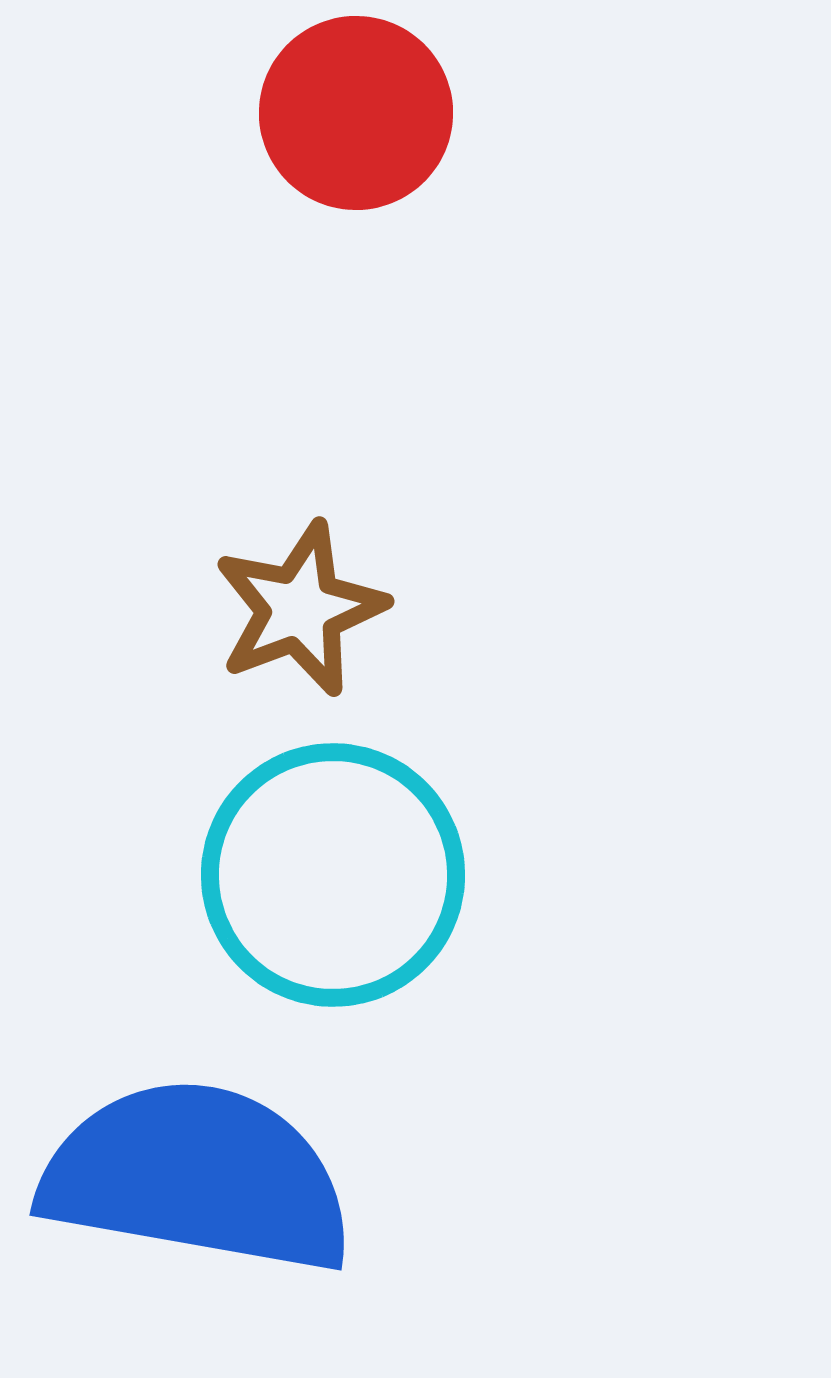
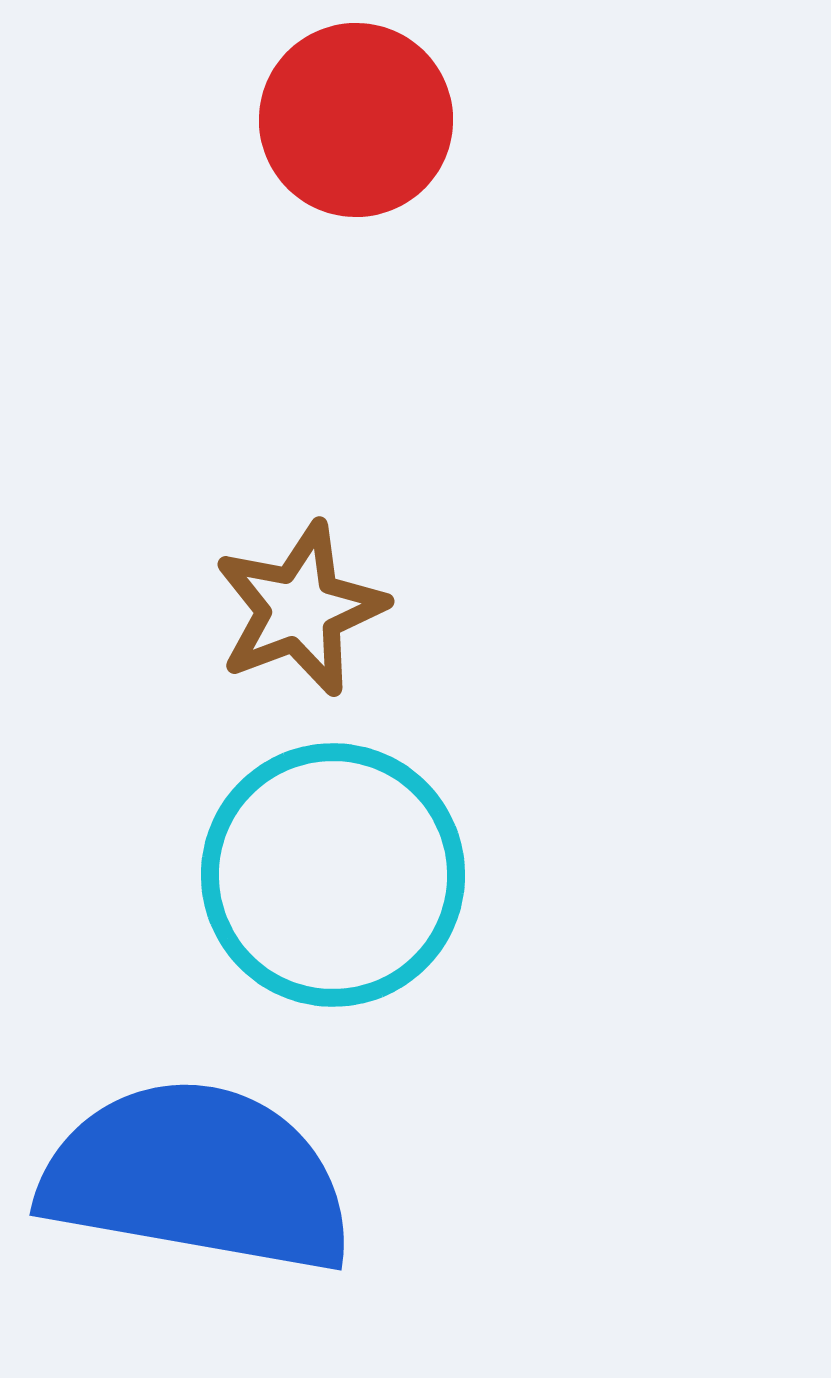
red circle: moved 7 px down
